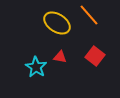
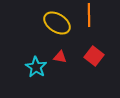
orange line: rotated 40 degrees clockwise
red square: moved 1 px left
